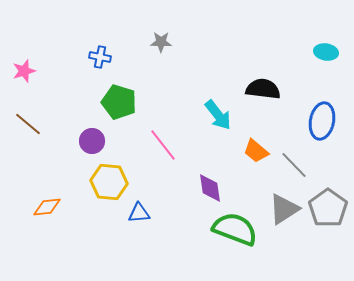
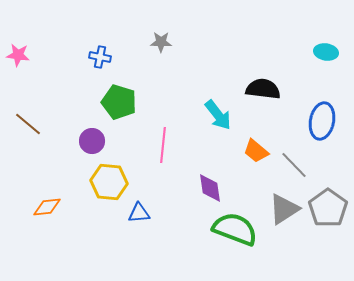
pink star: moved 6 px left, 16 px up; rotated 25 degrees clockwise
pink line: rotated 44 degrees clockwise
